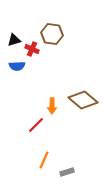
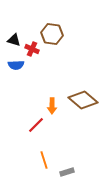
black triangle: rotated 32 degrees clockwise
blue semicircle: moved 1 px left, 1 px up
orange line: rotated 42 degrees counterclockwise
